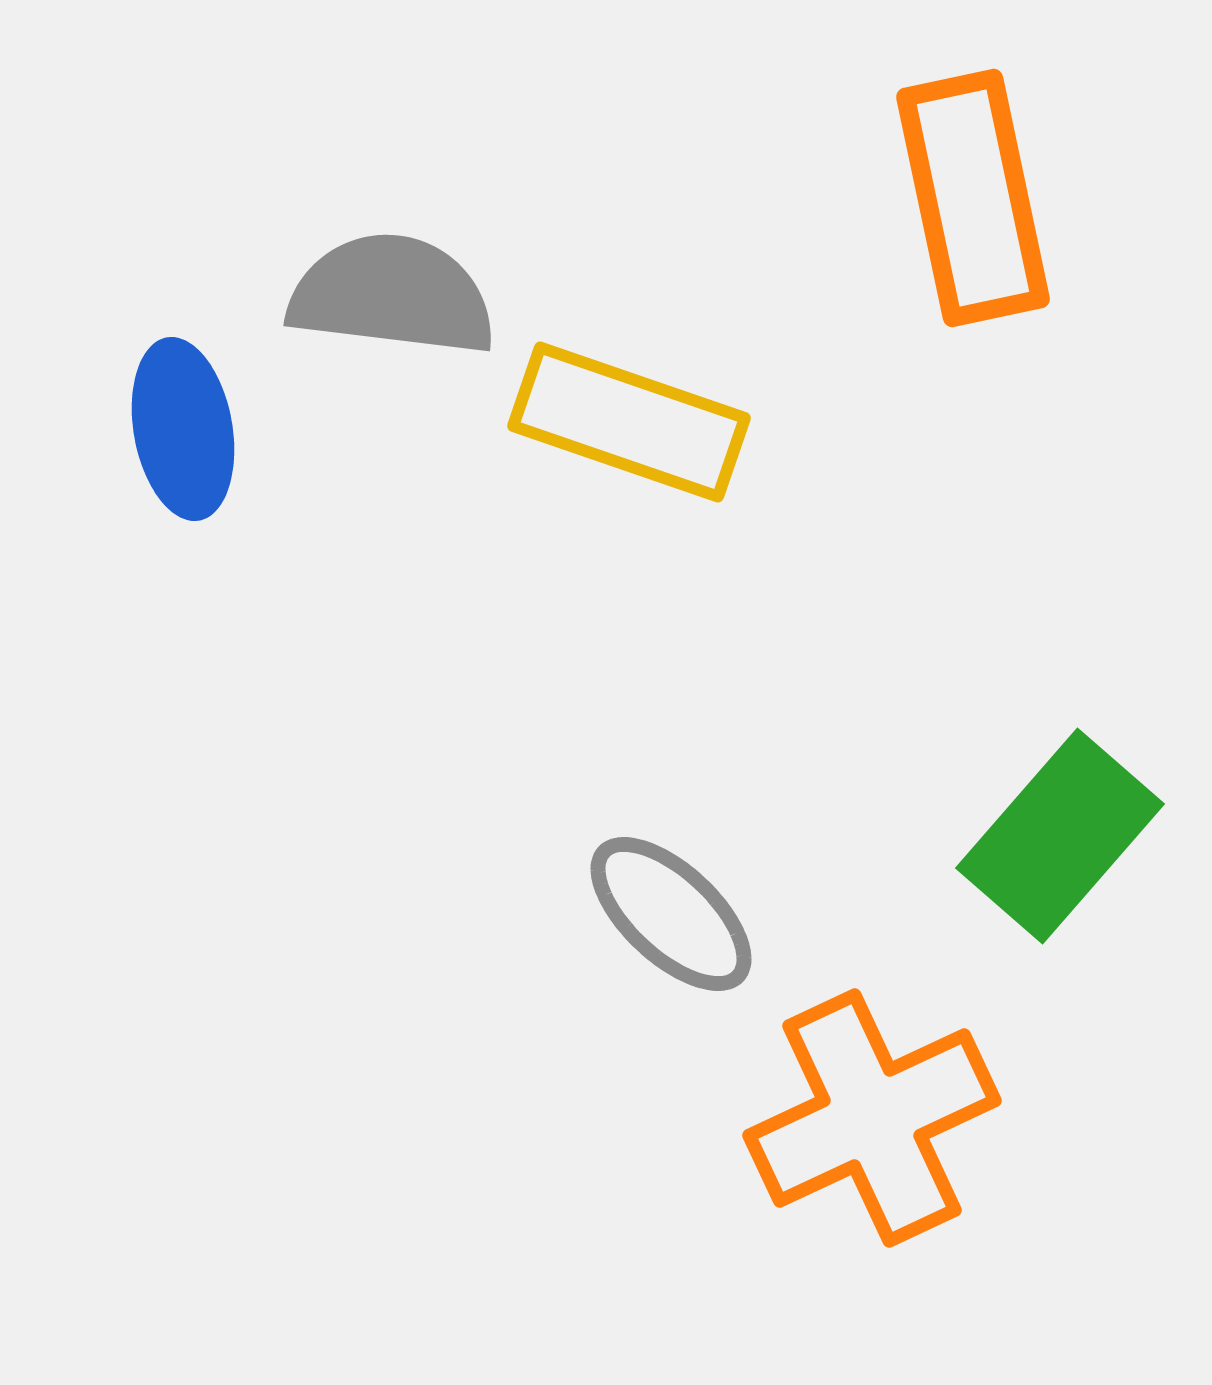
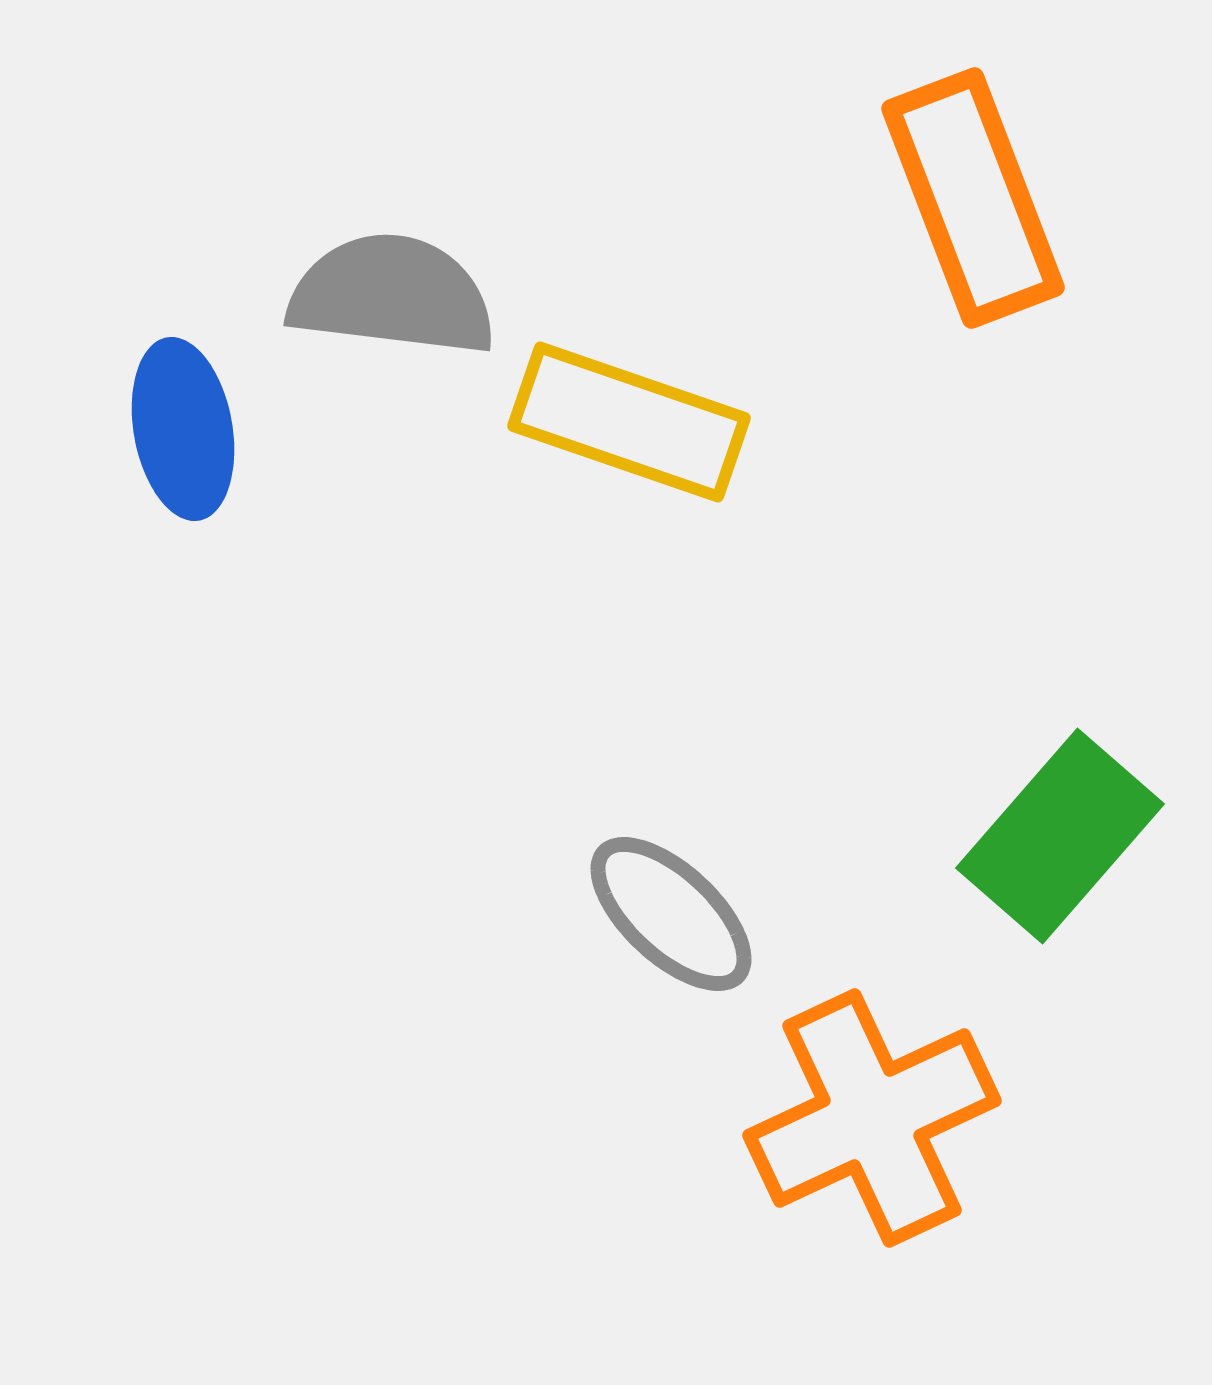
orange rectangle: rotated 9 degrees counterclockwise
